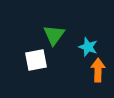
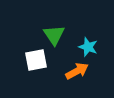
green triangle: rotated 10 degrees counterclockwise
orange arrow: moved 21 px left, 1 px down; rotated 60 degrees clockwise
